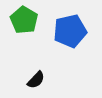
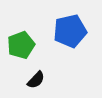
green pentagon: moved 3 px left, 25 px down; rotated 20 degrees clockwise
